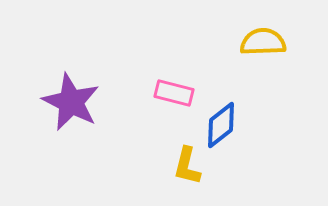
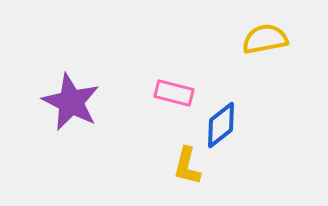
yellow semicircle: moved 2 px right, 3 px up; rotated 9 degrees counterclockwise
